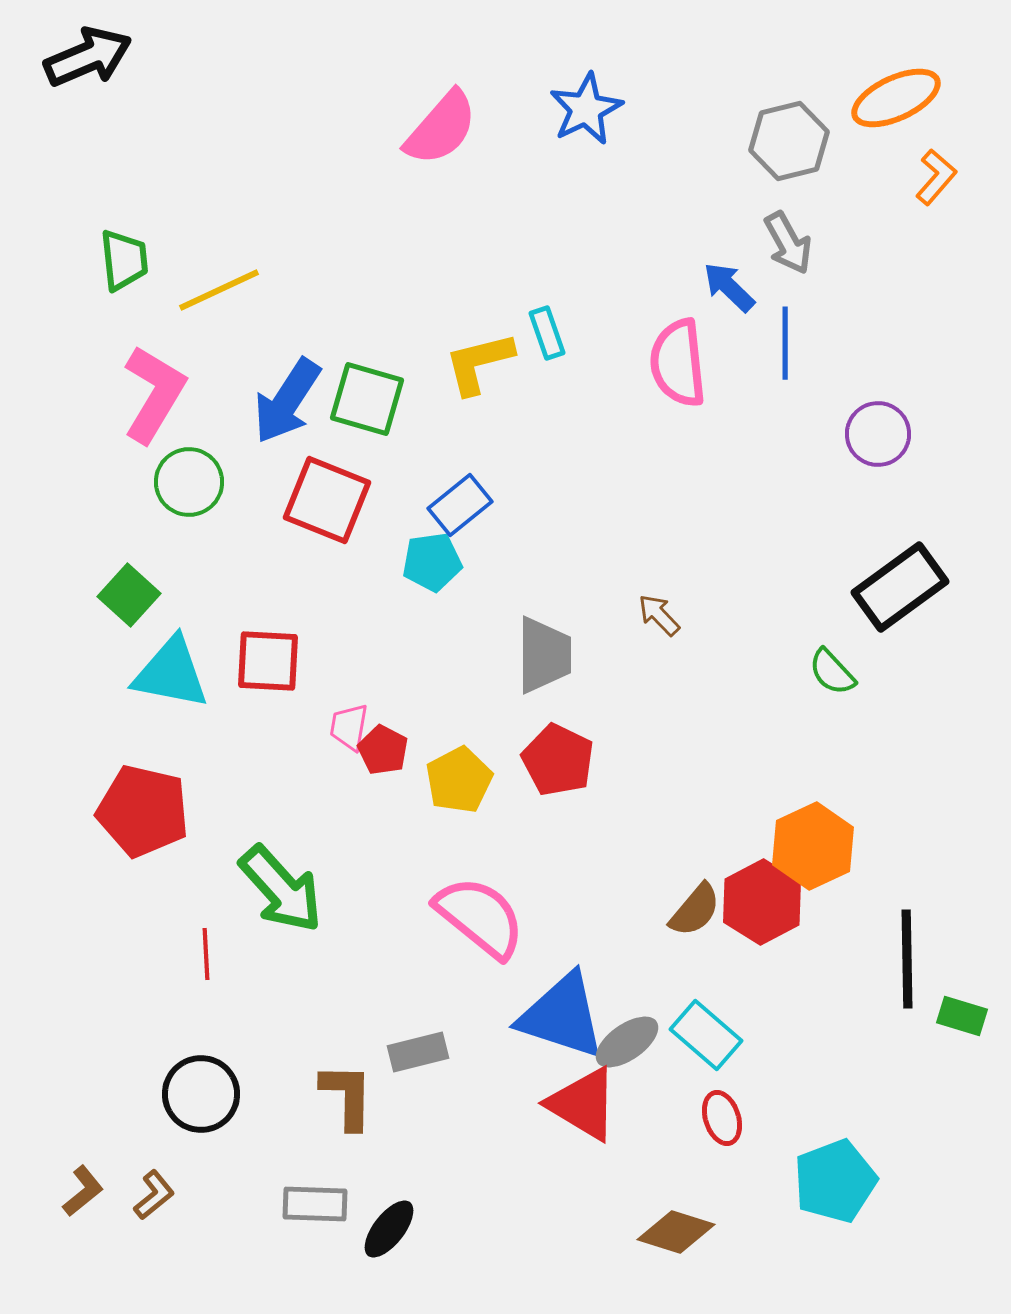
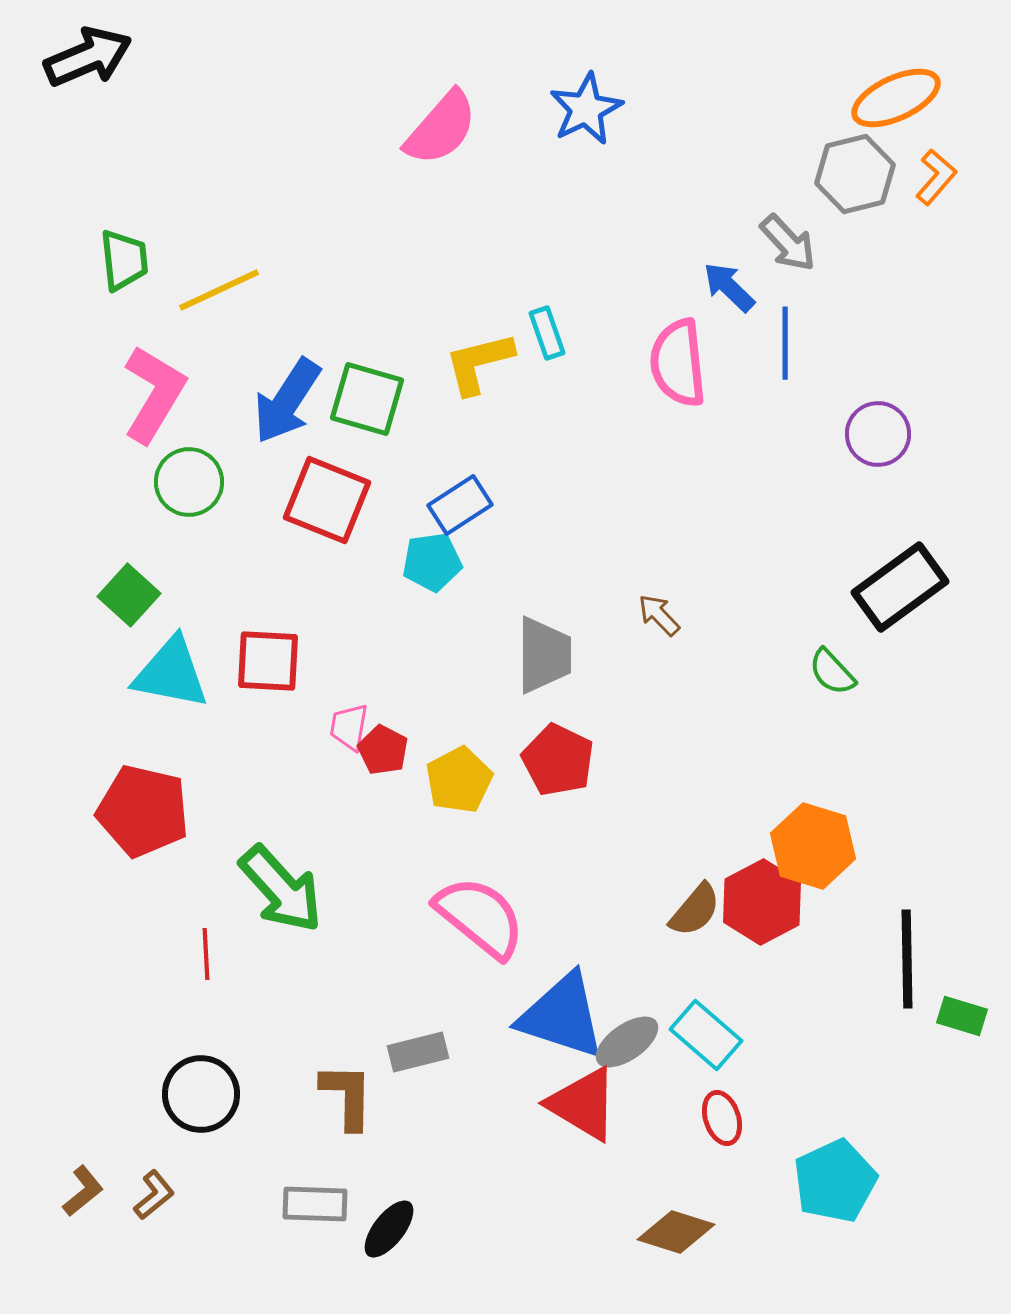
gray hexagon at (789, 141): moved 66 px right, 33 px down
gray arrow at (788, 243): rotated 14 degrees counterclockwise
blue rectangle at (460, 505): rotated 6 degrees clockwise
orange hexagon at (813, 846): rotated 18 degrees counterclockwise
cyan pentagon at (835, 1181): rotated 4 degrees counterclockwise
